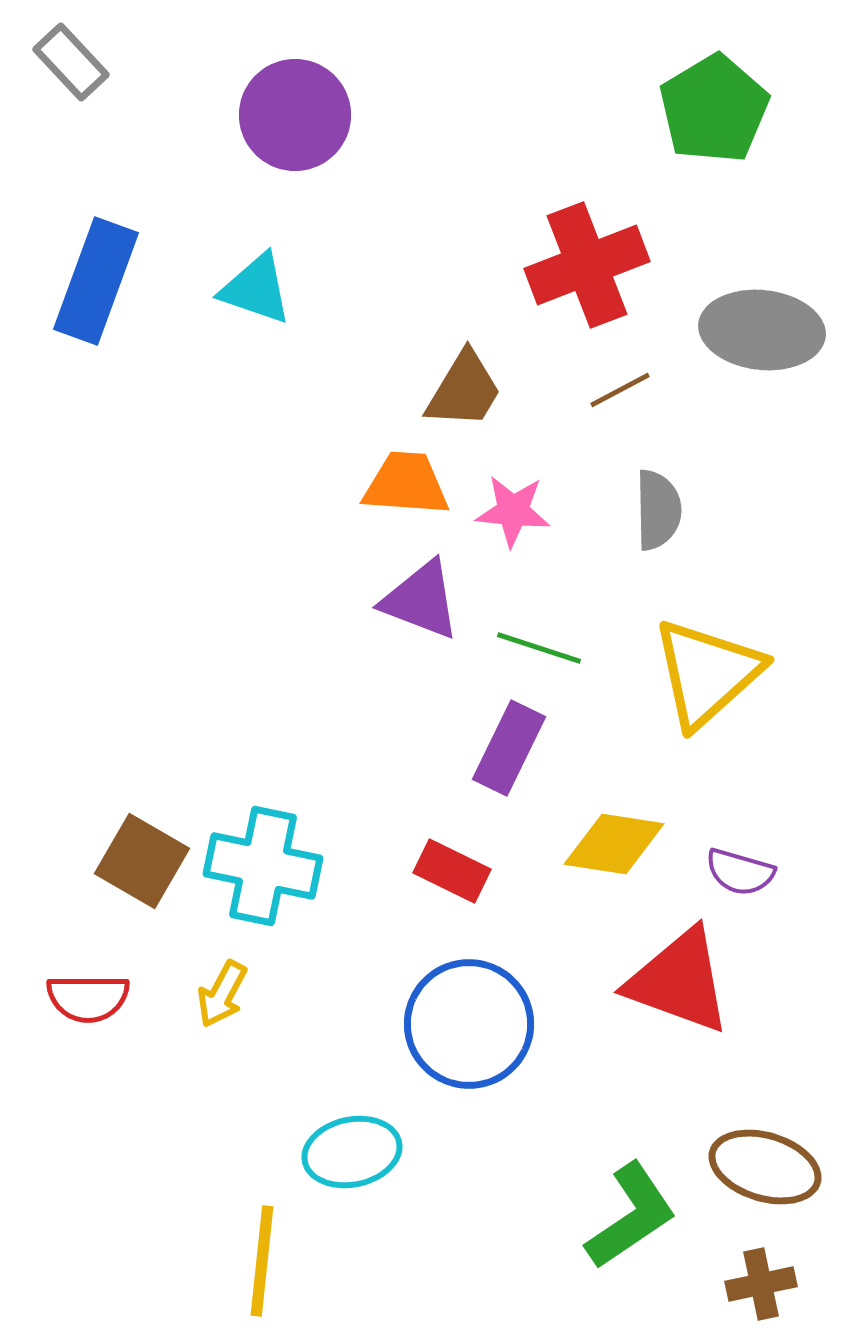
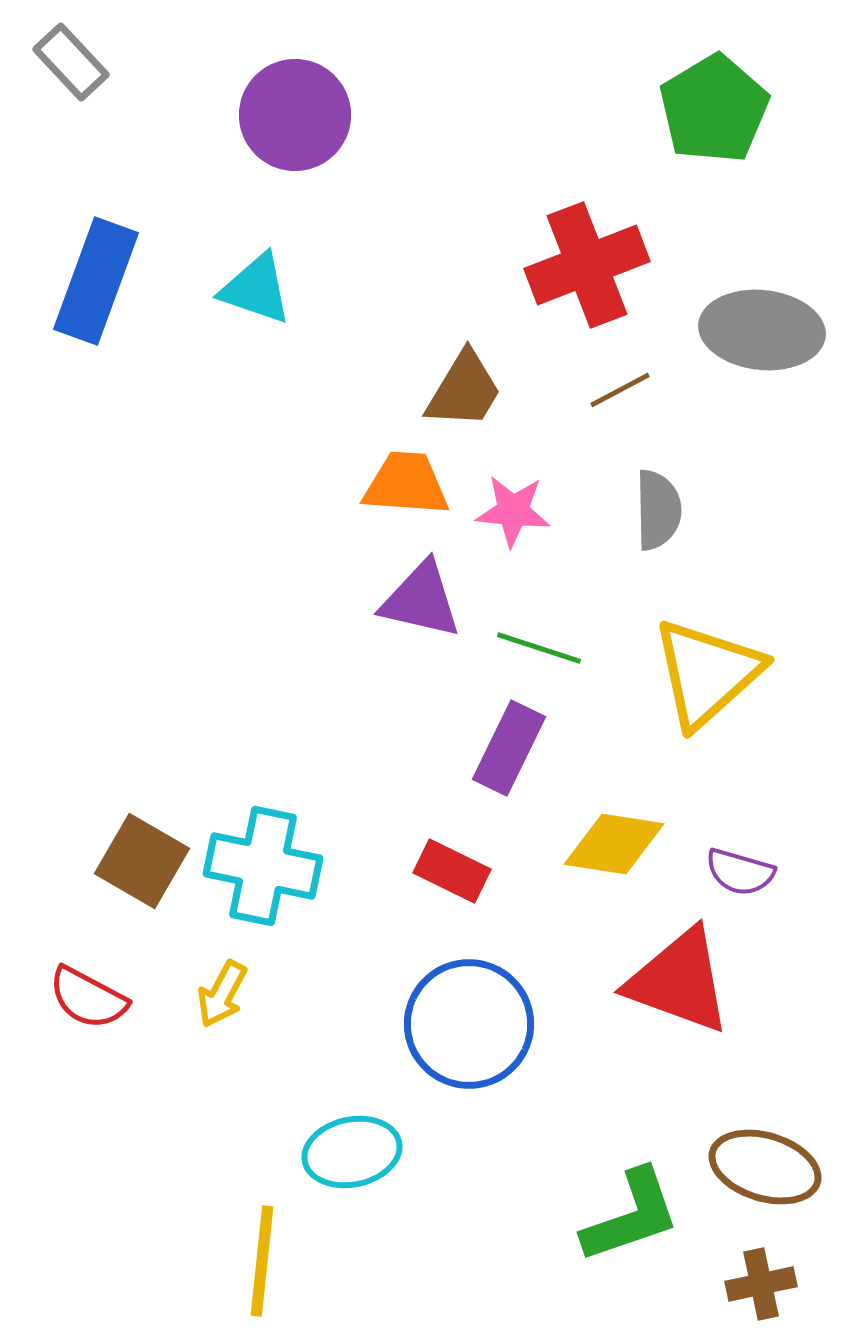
purple triangle: rotated 8 degrees counterclockwise
red semicircle: rotated 28 degrees clockwise
green L-shape: rotated 15 degrees clockwise
